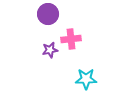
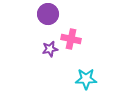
pink cross: rotated 18 degrees clockwise
purple star: moved 1 px up
